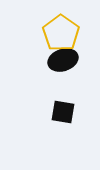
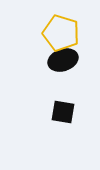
yellow pentagon: rotated 18 degrees counterclockwise
